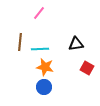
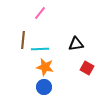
pink line: moved 1 px right
brown line: moved 3 px right, 2 px up
